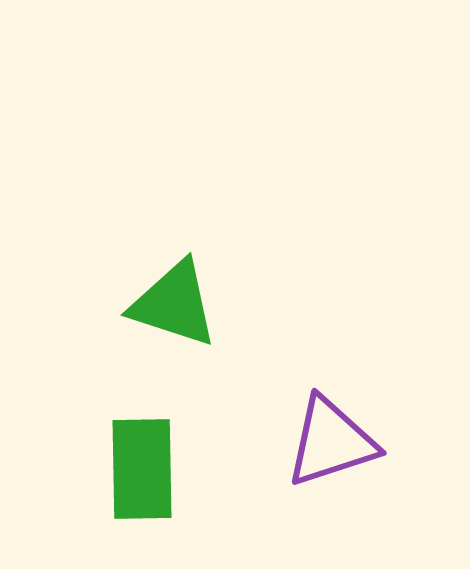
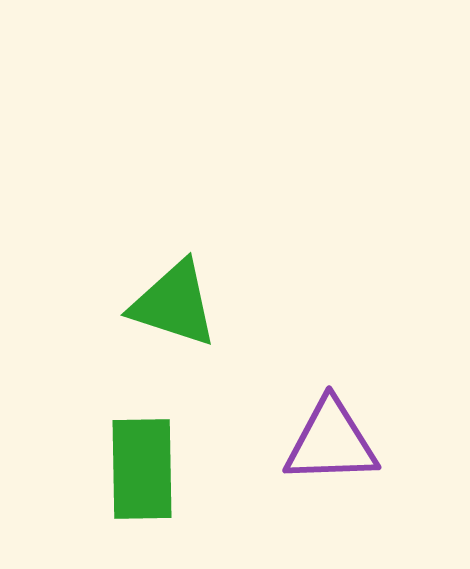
purple triangle: rotated 16 degrees clockwise
